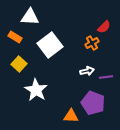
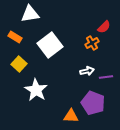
white triangle: moved 3 px up; rotated 12 degrees counterclockwise
